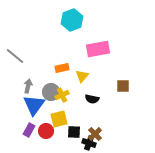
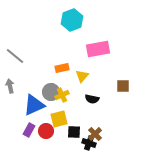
gray arrow: moved 18 px left; rotated 24 degrees counterclockwise
blue triangle: rotated 30 degrees clockwise
